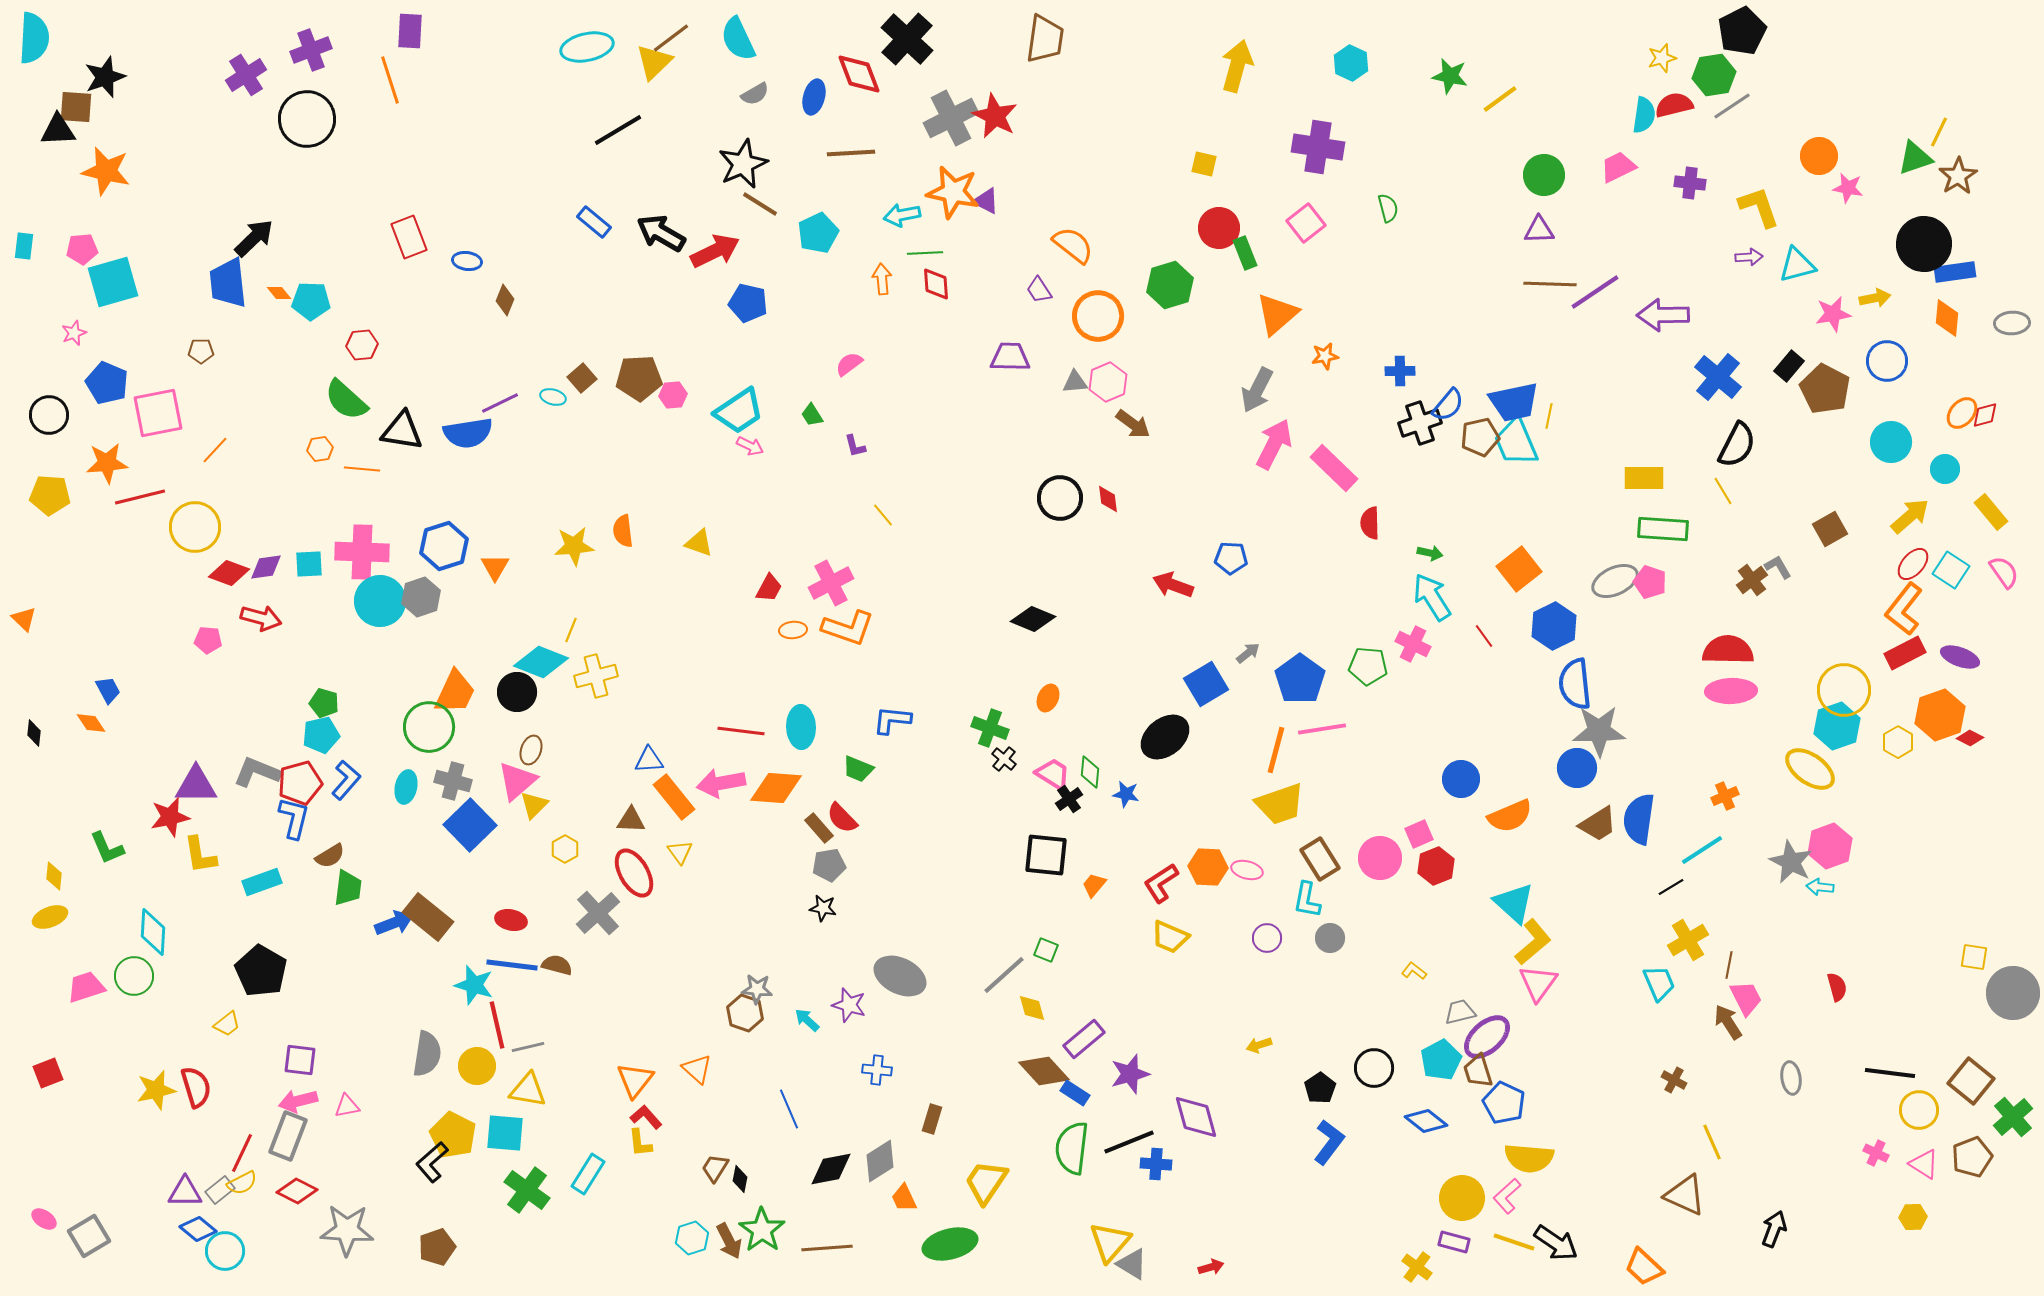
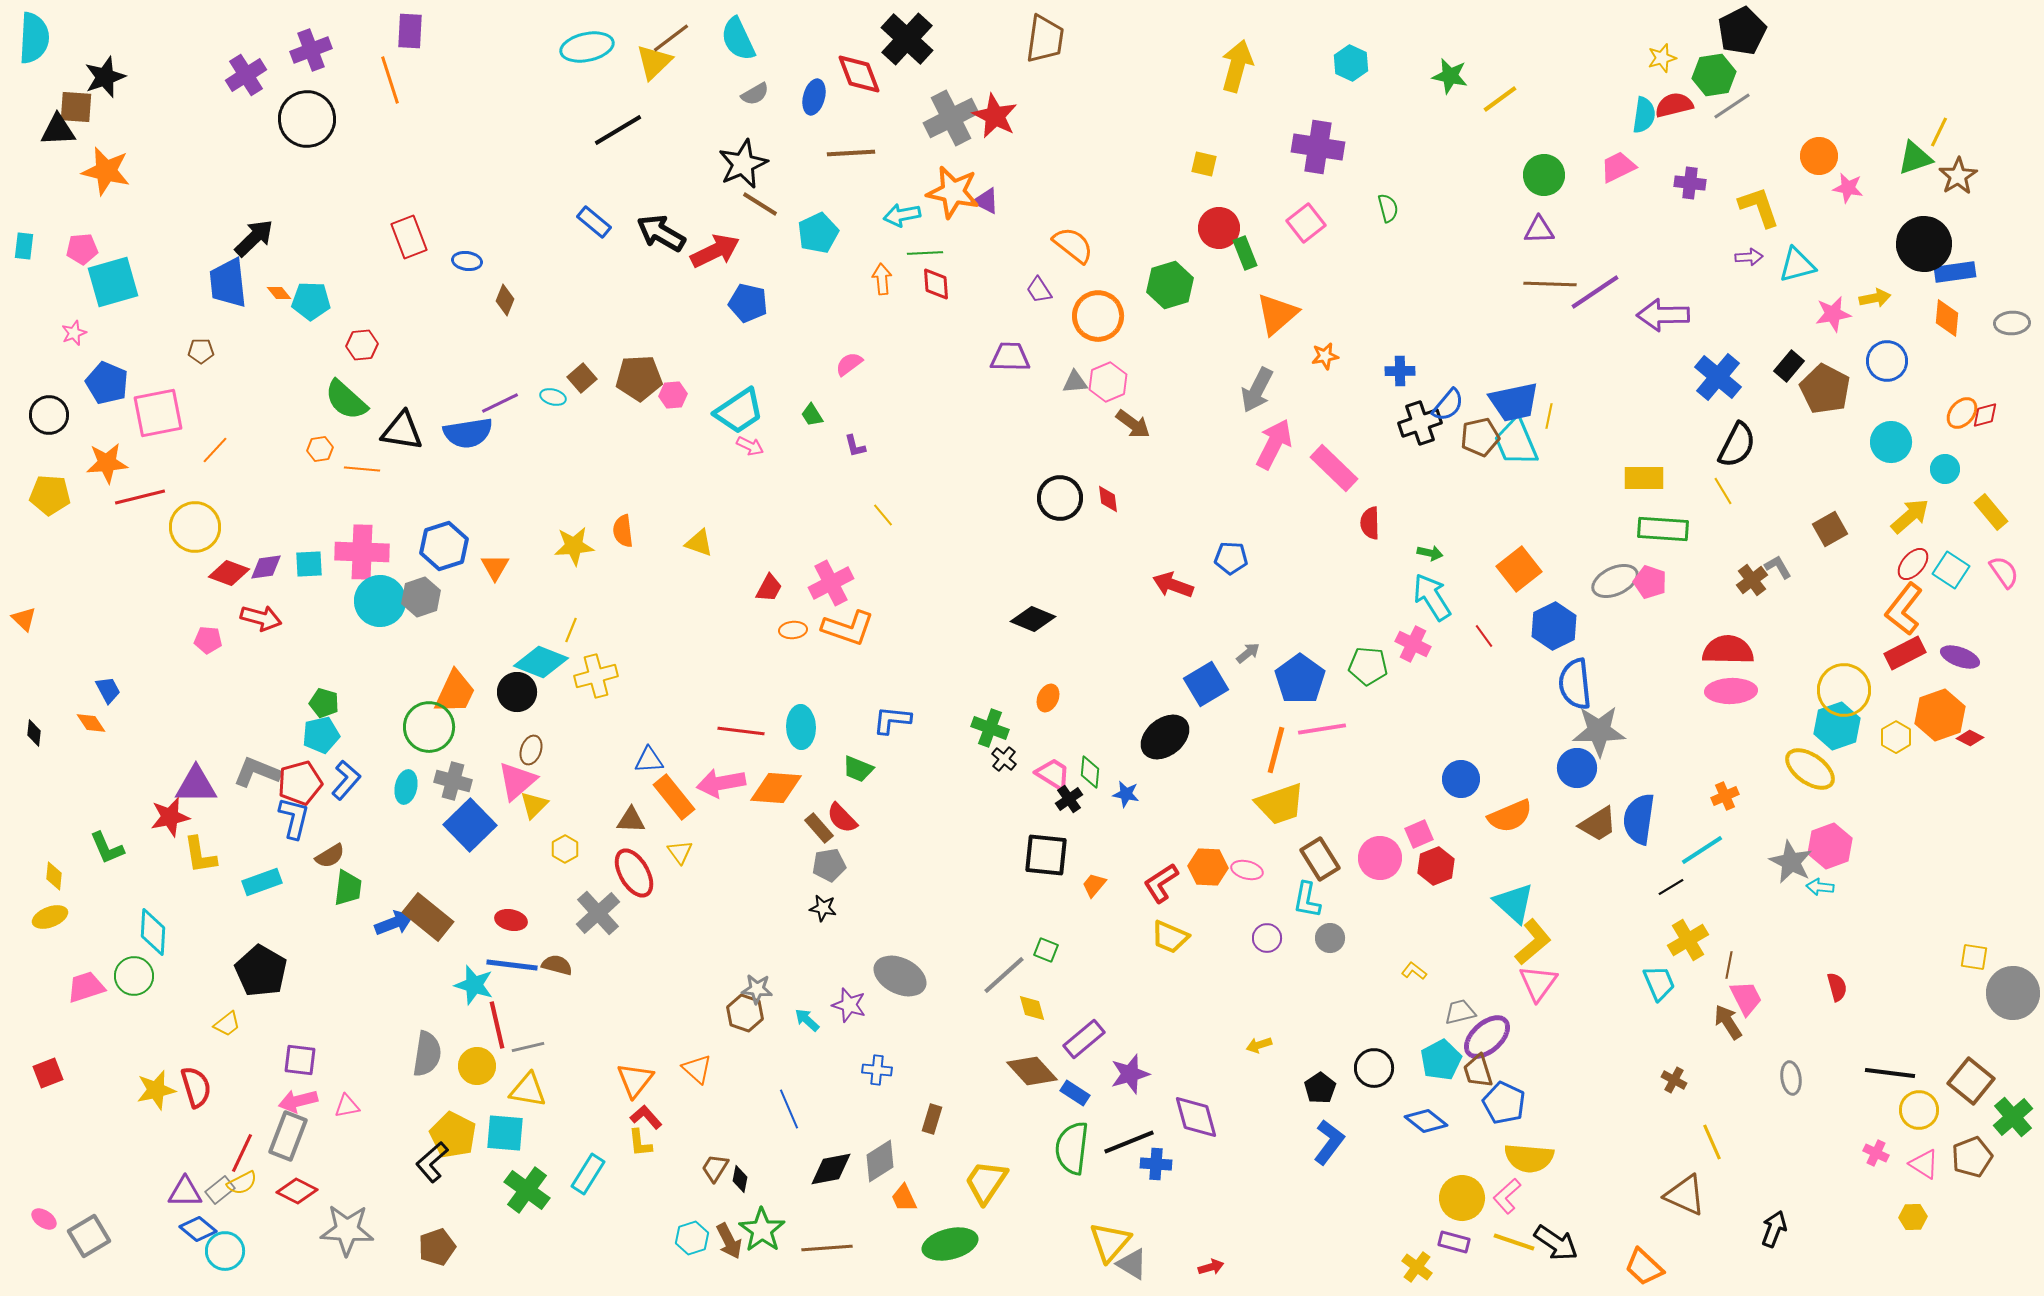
yellow hexagon at (1898, 742): moved 2 px left, 5 px up
brown diamond at (1044, 1071): moved 12 px left
